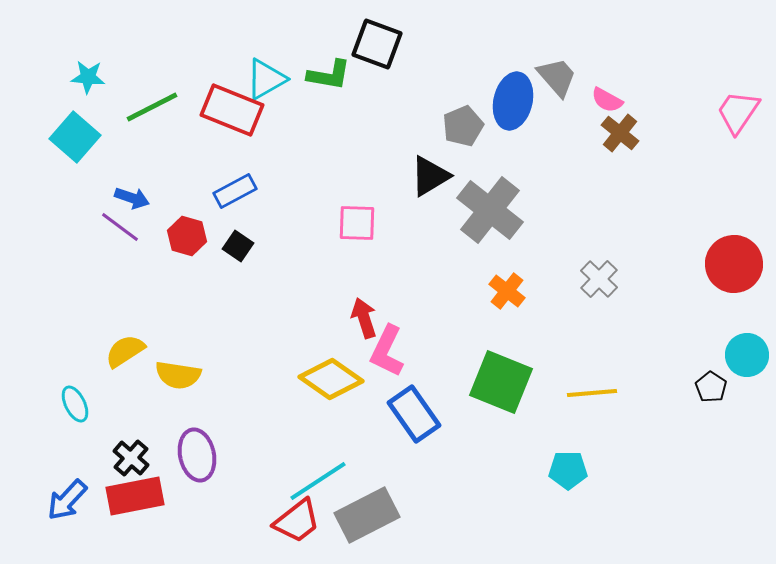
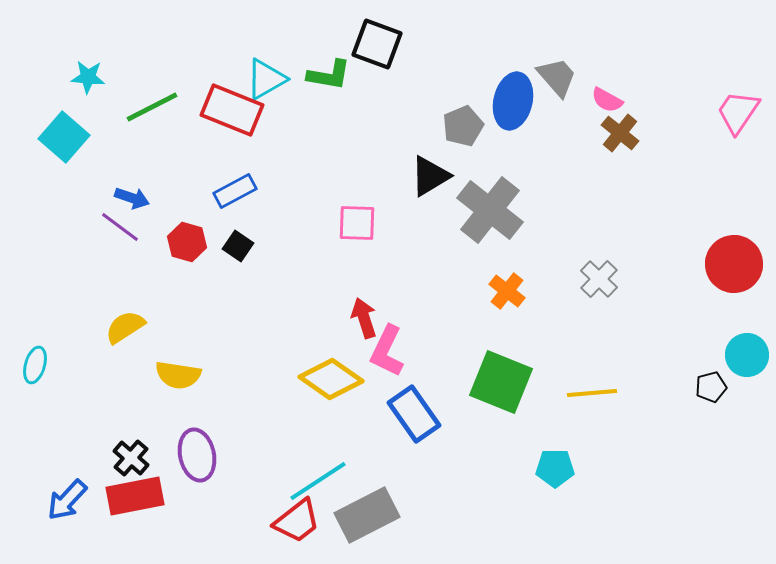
cyan square at (75, 137): moved 11 px left
red hexagon at (187, 236): moved 6 px down
yellow semicircle at (125, 351): moved 24 px up
black pentagon at (711, 387): rotated 24 degrees clockwise
cyan ellipse at (75, 404): moved 40 px left, 39 px up; rotated 42 degrees clockwise
cyan pentagon at (568, 470): moved 13 px left, 2 px up
